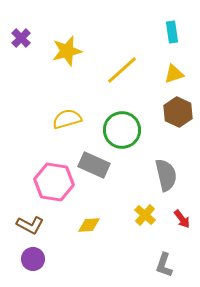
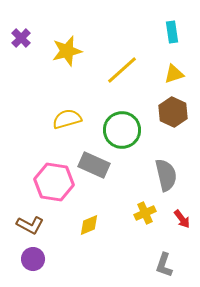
brown hexagon: moved 5 px left
yellow cross: moved 2 px up; rotated 25 degrees clockwise
yellow diamond: rotated 20 degrees counterclockwise
